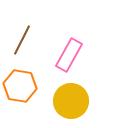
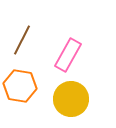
pink rectangle: moved 1 px left
yellow circle: moved 2 px up
